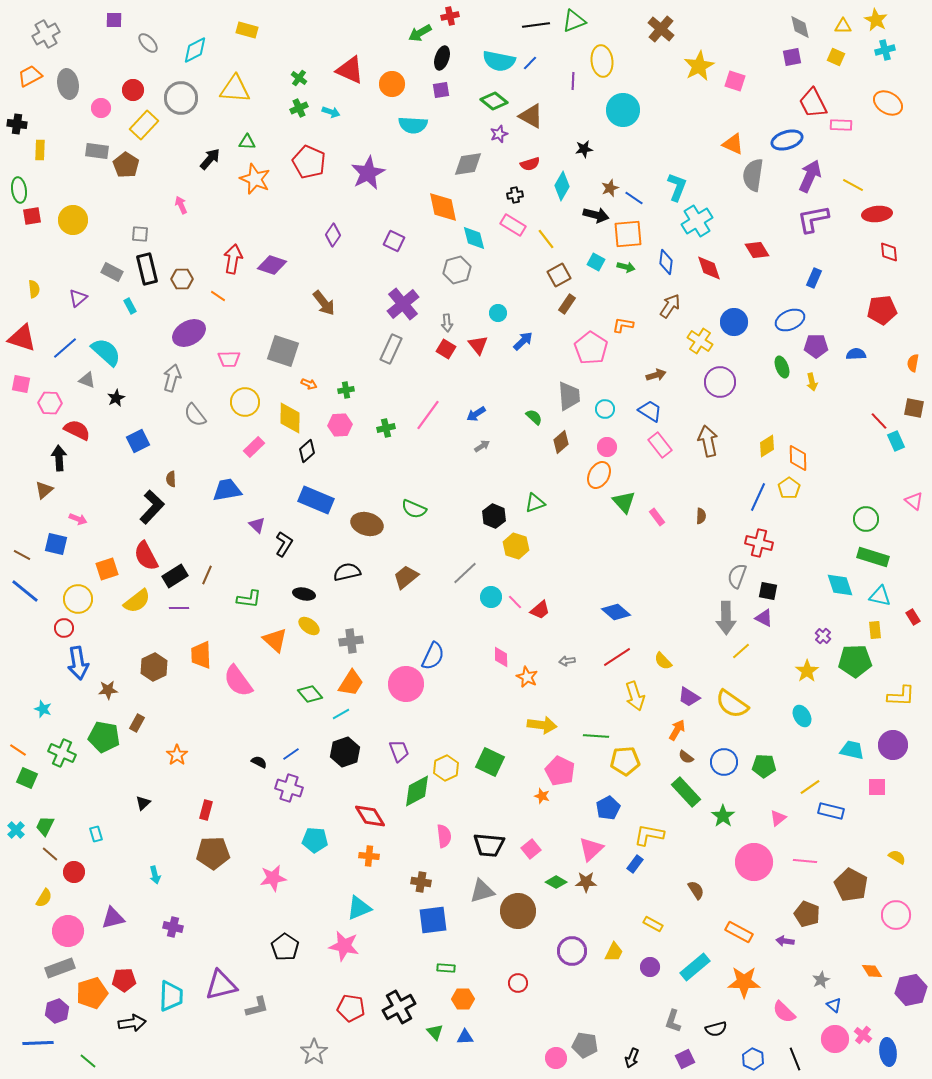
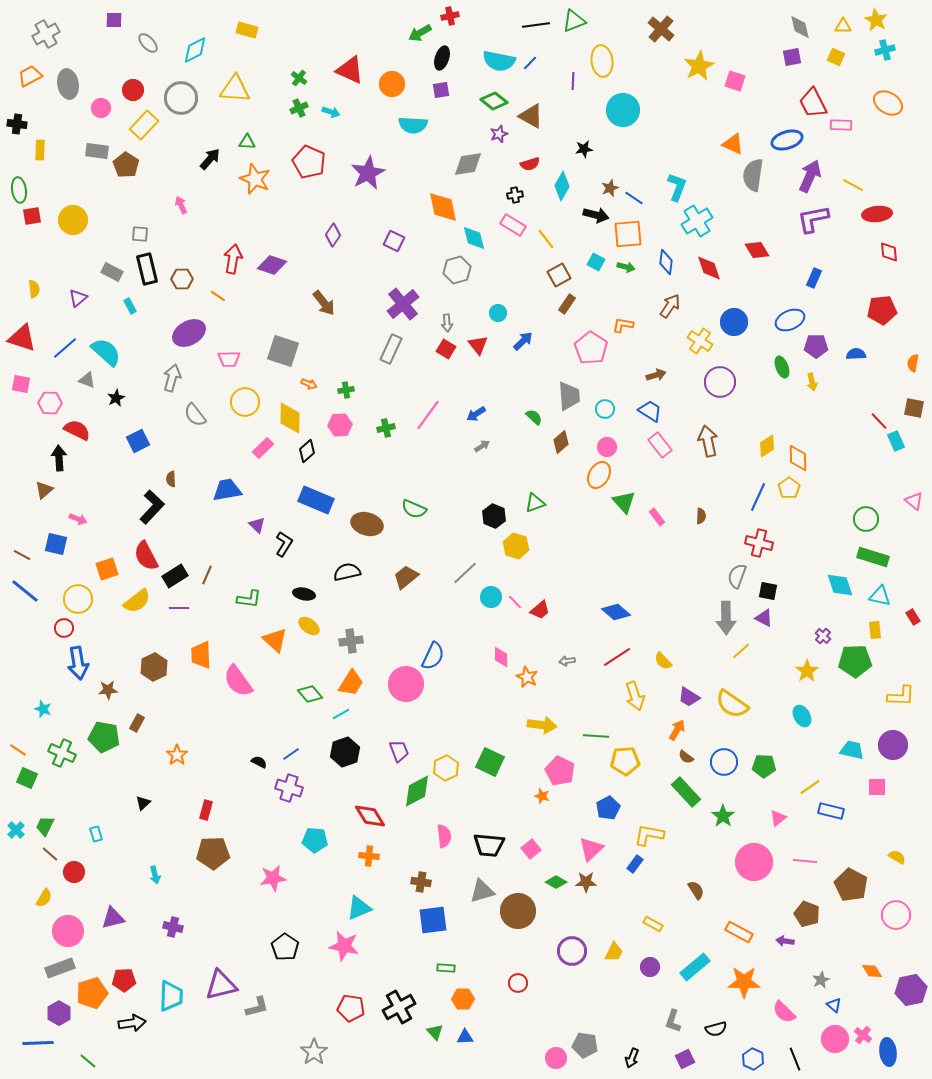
pink rectangle at (254, 447): moved 9 px right, 1 px down
purple hexagon at (57, 1011): moved 2 px right, 2 px down; rotated 10 degrees counterclockwise
